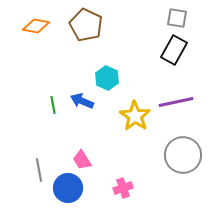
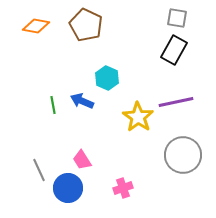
yellow star: moved 3 px right, 1 px down
gray line: rotated 15 degrees counterclockwise
